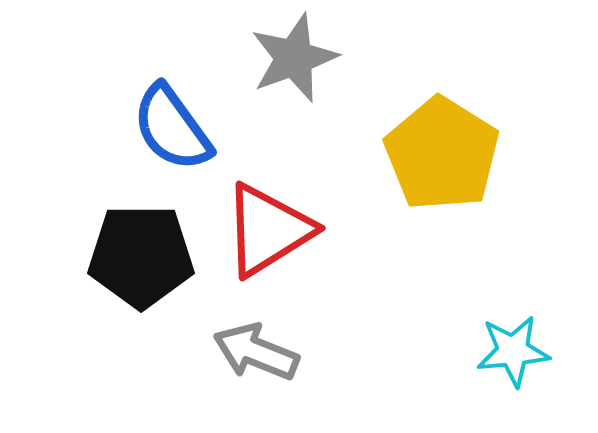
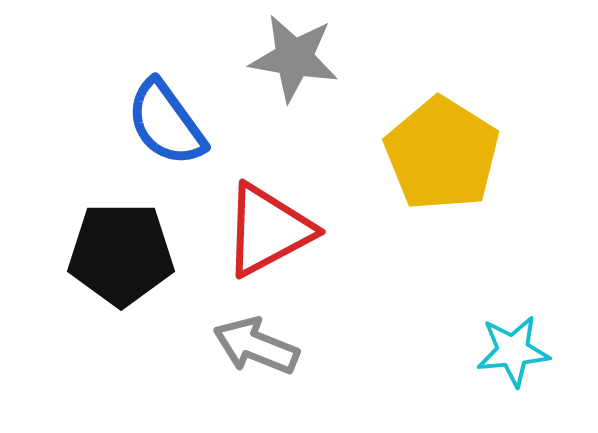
gray star: rotated 30 degrees clockwise
blue semicircle: moved 6 px left, 5 px up
red triangle: rotated 4 degrees clockwise
black pentagon: moved 20 px left, 2 px up
gray arrow: moved 6 px up
